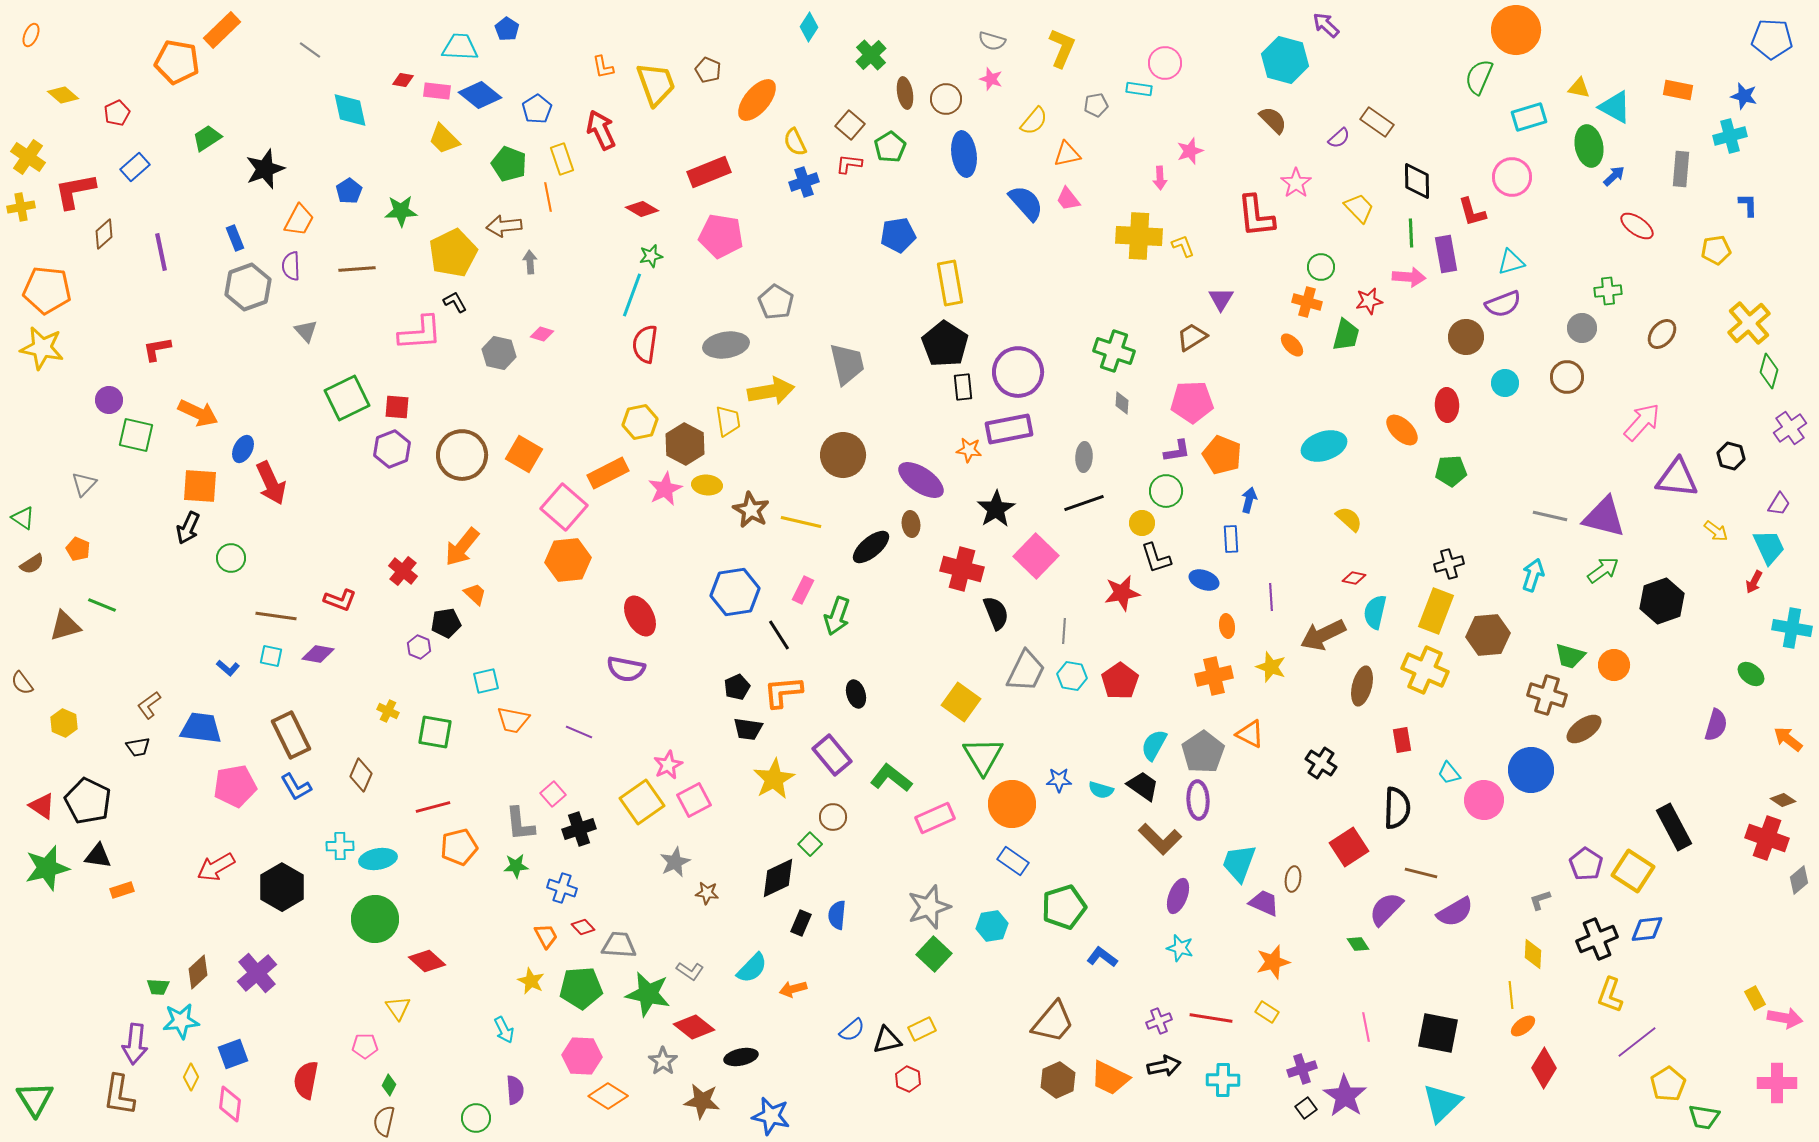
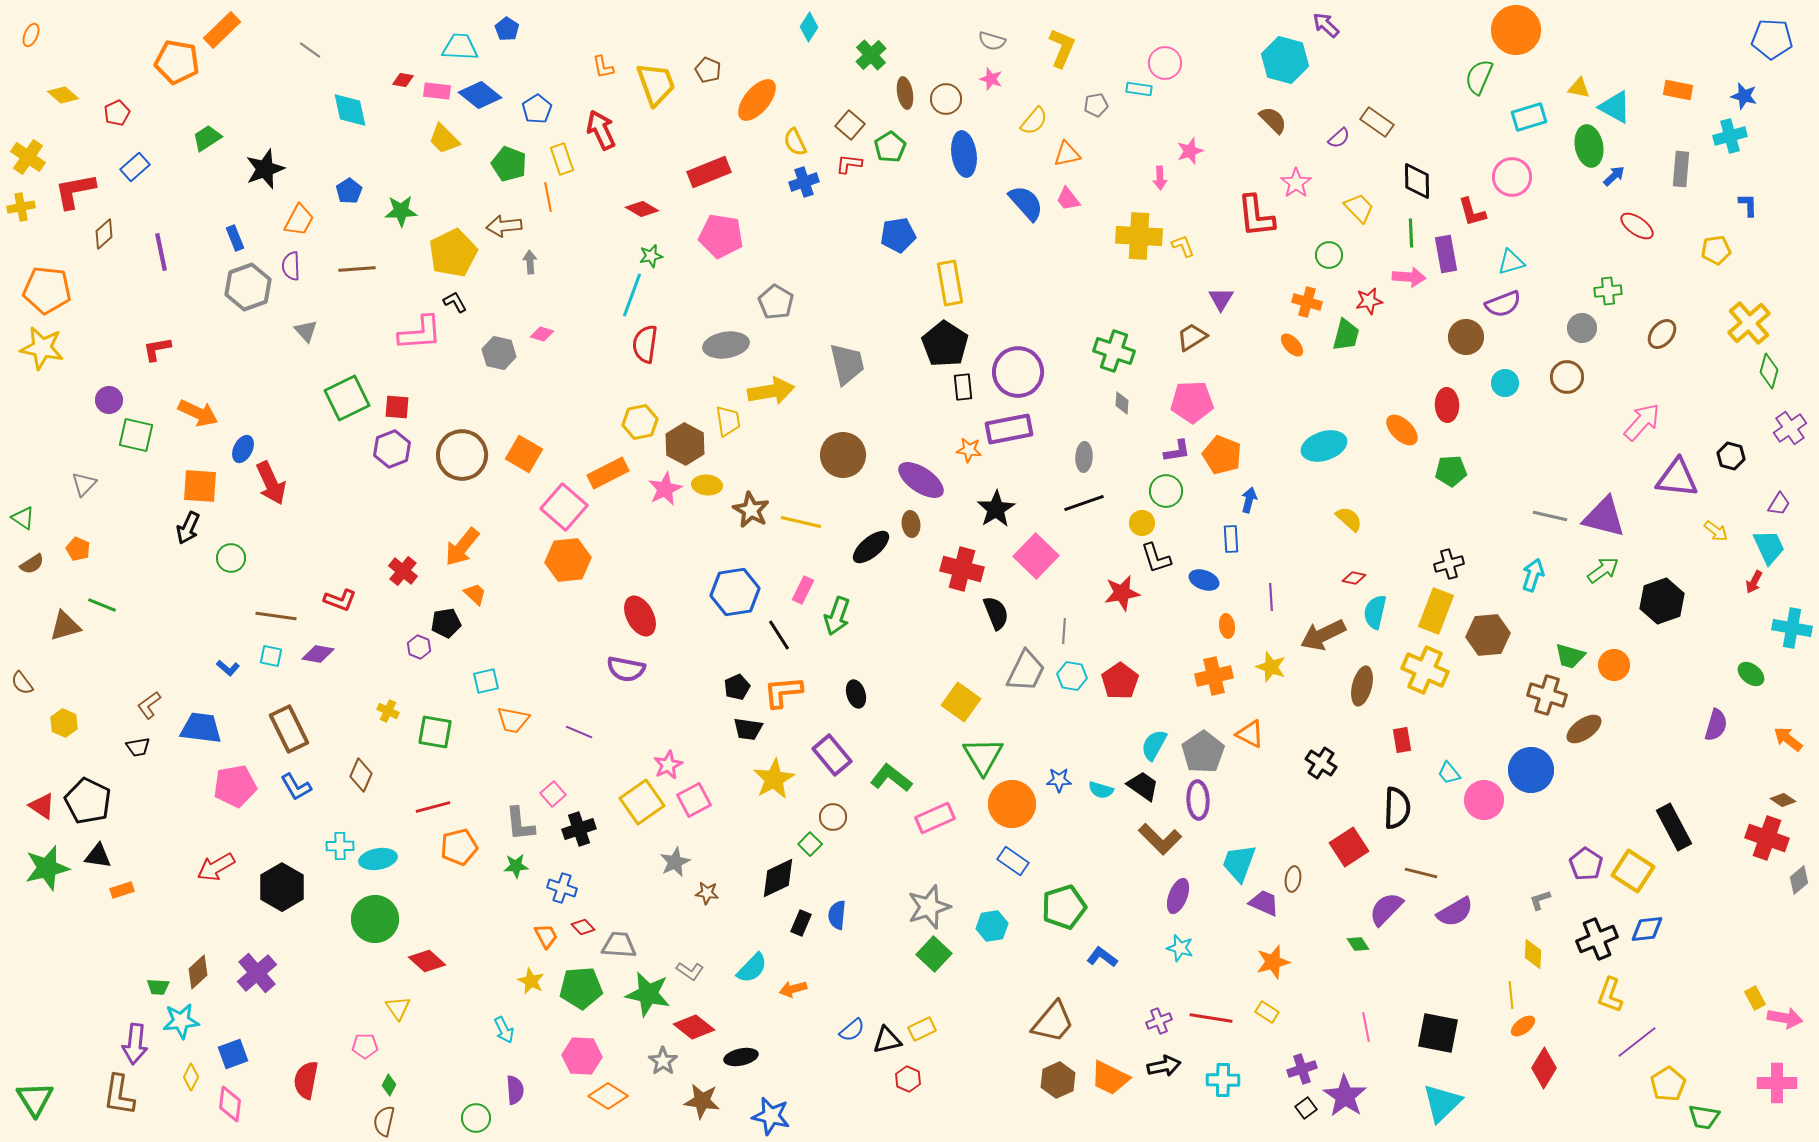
green circle at (1321, 267): moved 8 px right, 12 px up
brown rectangle at (291, 735): moved 2 px left, 6 px up
